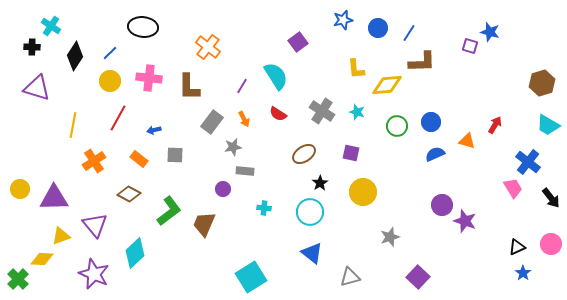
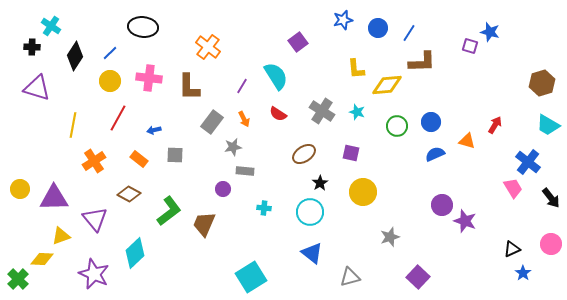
purple triangle at (95, 225): moved 6 px up
black triangle at (517, 247): moved 5 px left, 2 px down
